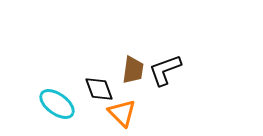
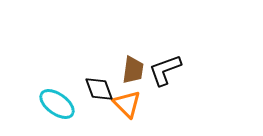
orange triangle: moved 5 px right, 9 px up
